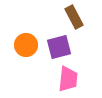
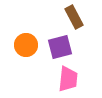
purple square: moved 1 px right
